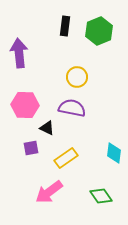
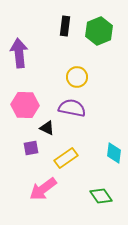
pink arrow: moved 6 px left, 3 px up
